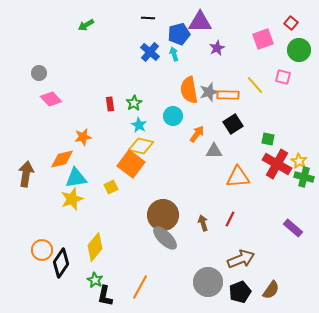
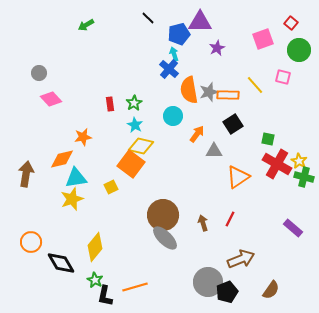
black line at (148, 18): rotated 40 degrees clockwise
blue cross at (150, 52): moved 19 px right, 17 px down
cyan star at (139, 125): moved 4 px left
orange triangle at (238, 177): rotated 30 degrees counterclockwise
orange circle at (42, 250): moved 11 px left, 8 px up
black diamond at (61, 263): rotated 64 degrees counterclockwise
orange line at (140, 287): moved 5 px left; rotated 45 degrees clockwise
black pentagon at (240, 292): moved 13 px left
